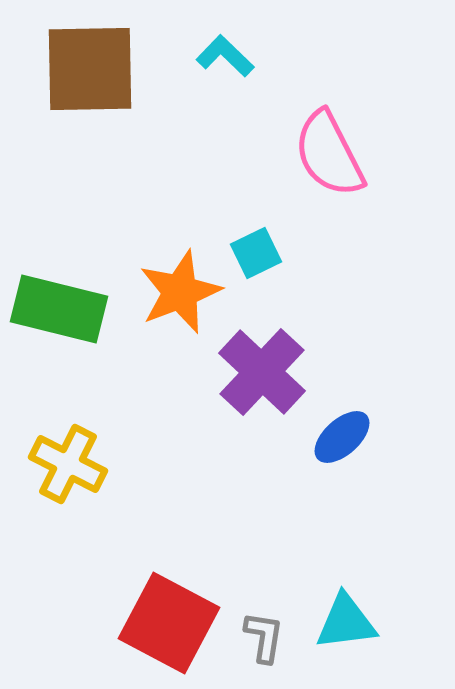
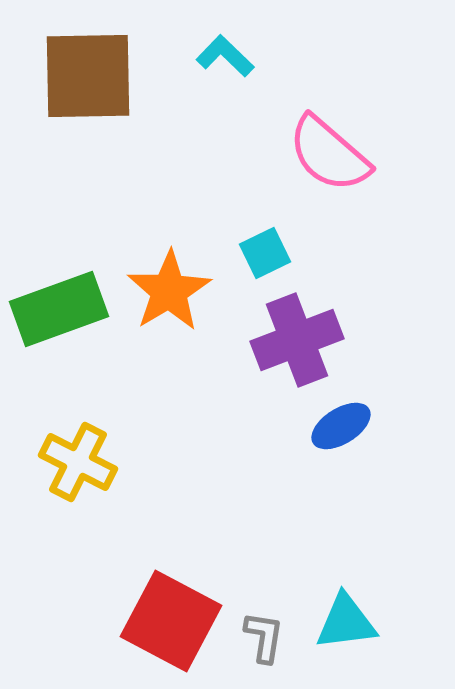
brown square: moved 2 px left, 7 px down
pink semicircle: rotated 22 degrees counterclockwise
cyan square: moved 9 px right
orange star: moved 11 px left, 1 px up; rotated 10 degrees counterclockwise
green rectangle: rotated 34 degrees counterclockwise
purple cross: moved 35 px right, 32 px up; rotated 26 degrees clockwise
blue ellipse: moved 1 px left, 11 px up; rotated 10 degrees clockwise
yellow cross: moved 10 px right, 2 px up
red square: moved 2 px right, 2 px up
